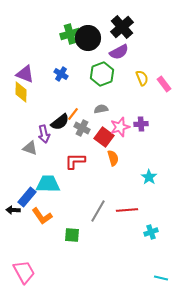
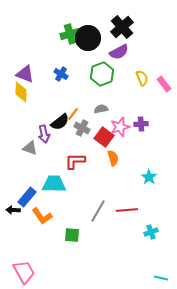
cyan trapezoid: moved 6 px right
